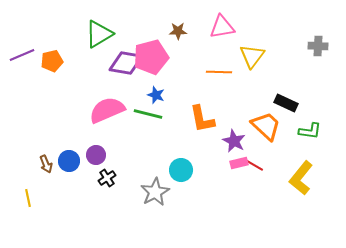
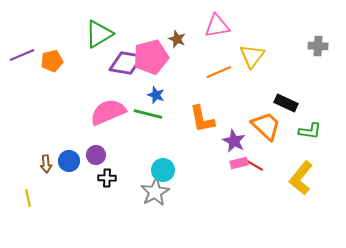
pink triangle: moved 5 px left, 1 px up
brown star: moved 1 px left, 8 px down; rotated 24 degrees clockwise
orange line: rotated 25 degrees counterclockwise
pink semicircle: moved 1 px right, 2 px down
brown arrow: rotated 18 degrees clockwise
cyan circle: moved 18 px left
black cross: rotated 36 degrees clockwise
